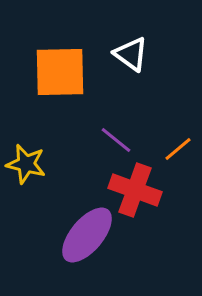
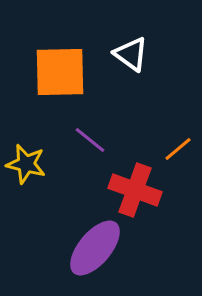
purple line: moved 26 px left
purple ellipse: moved 8 px right, 13 px down
